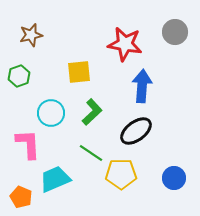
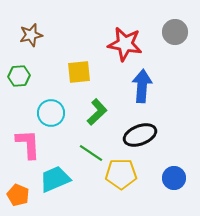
green hexagon: rotated 15 degrees clockwise
green L-shape: moved 5 px right
black ellipse: moved 4 px right, 4 px down; rotated 16 degrees clockwise
orange pentagon: moved 3 px left, 2 px up
